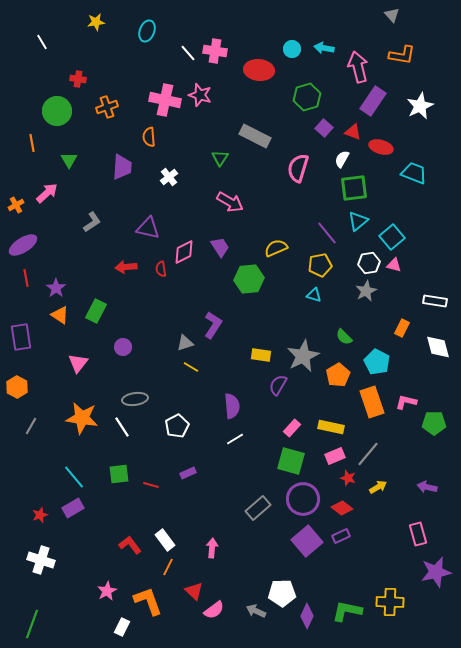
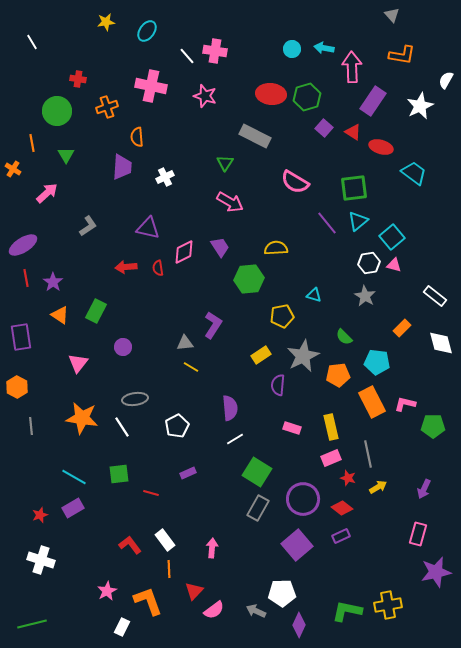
yellow star at (96, 22): moved 10 px right
cyan ellipse at (147, 31): rotated 15 degrees clockwise
white line at (42, 42): moved 10 px left
white line at (188, 53): moved 1 px left, 3 px down
pink arrow at (358, 67): moved 6 px left; rotated 12 degrees clockwise
red ellipse at (259, 70): moved 12 px right, 24 px down
pink star at (200, 95): moved 5 px right, 1 px down
pink cross at (165, 100): moved 14 px left, 14 px up
red triangle at (353, 132): rotated 12 degrees clockwise
orange semicircle at (149, 137): moved 12 px left
green triangle at (220, 158): moved 5 px right, 5 px down
white semicircle at (342, 159): moved 104 px right, 79 px up
green triangle at (69, 160): moved 3 px left, 5 px up
pink semicircle at (298, 168): moved 3 px left, 14 px down; rotated 76 degrees counterclockwise
cyan trapezoid at (414, 173): rotated 16 degrees clockwise
white cross at (169, 177): moved 4 px left; rotated 12 degrees clockwise
orange cross at (16, 205): moved 3 px left, 36 px up; rotated 28 degrees counterclockwise
gray L-shape at (92, 222): moved 4 px left, 4 px down
purple line at (327, 233): moved 10 px up
yellow semicircle at (276, 248): rotated 20 degrees clockwise
yellow pentagon at (320, 265): moved 38 px left, 51 px down
red semicircle at (161, 269): moved 3 px left, 1 px up
purple star at (56, 288): moved 3 px left, 6 px up
gray star at (366, 291): moved 1 px left, 5 px down; rotated 15 degrees counterclockwise
white rectangle at (435, 301): moved 5 px up; rotated 30 degrees clockwise
orange rectangle at (402, 328): rotated 18 degrees clockwise
gray triangle at (185, 343): rotated 12 degrees clockwise
white diamond at (438, 347): moved 3 px right, 4 px up
yellow rectangle at (261, 355): rotated 42 degrees counterclockwise
cyan pentagon at (377, 362): rotated 20 degrees counterclockwise
orange pentagon at (338, 375): rotated 25 degrees clockwise
purple semicircle at (278, 385): rotated 25 degrees counterclockwise
orange rectangle at (372, 402): rotated 8 degrees counterclockwise
pink L-shape at (406, 402): moved 1 px left, 2 px down
purple semicircle at (232, 406): moved 2 px left, 2 px down
green pentagon at (434, 423): moved 1 px left, 3 px down
gray line at (31, 426): rotated 36 degrees counterclockwise
yellow rectangle at (331, 427): rotated 65 degrees clockwise
pink rectangle at (292, 428): rotated 66 degrees clockwise
gray line at (368, 454): rotated 52 degrees counterclockwise
pink rectangle at (335, 456): moved 4 px left, 2 px down
green square at (291, 461): moved 34 px left, 11 px down; rotated 16 degrees clockwise
cyan line at (74, 477): rotated 20 degrees counterclockwise
red line at (151, 485): moved 8 px down
purple arrow at (427, 487): moved 3 px left, 2 px down; rotated 78 degrees counterclockwise
gray rectangle at (258, 508): rotated 20 degrees counterclockwise
pink rectangle at (418, 534): rotated 30 degrees clockwise
purple square at (307, 541): moved 10 px left, 4 px down
orange line at (168, 567): moved 1 px right, 2 px down; rotated 30 degrees counterclockwise
red triangle at (194, 591): rotated 30 degrees clockwise
yellow cross at (390, 602): moved 2 px left, 3 px down; rotated 12 degrees counterclockwise
purple diamond at (307, 616): moved 8 px left, 9 px down
green line at (32, 624): rotated 56 degrees clockwise
